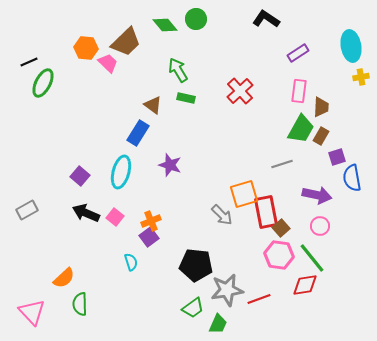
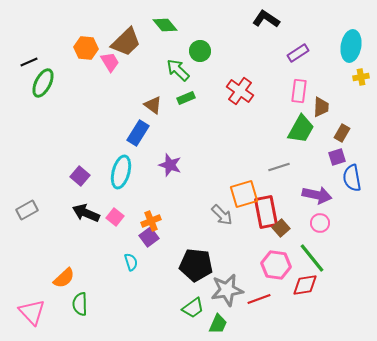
green circle at (196, 19): moved 4 px right, 32 px down
cyan ellipse at (351, 46): rotated 20 degrees clockwise
pink trapezoid at (108, 63): moved 2 px right, 1 px up; rotated 15 degrees clockwise
green arrow at (178, 70): rotated 15 degrees counterclockwise
red cross at (240, 91): rotated 12 degrees counterclockwise
green rectangle at (186, 98): rotated 36 degrees counterclockwise
brown rectangle at (321, 136): moved 21 px right, 3 px up
gray line at (282, 164): moved 3 px left, 3 px down
pink circle at (320, 226): moved 3 px up
pink hexagon at (279, 255): moved 3 px left, 10 px down
